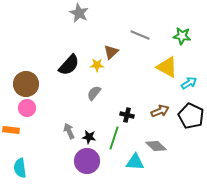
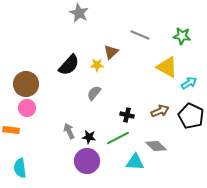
green line: moved 4 px right; rotated 45 degrees clockwise
